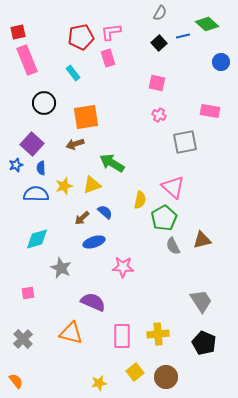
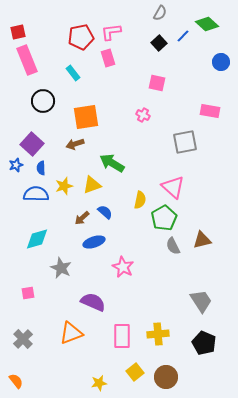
blue line at (183, 36): rotated 32 degrees counterclockwise
black circle at (44, 103): moved 1 px left, 2 px up
pink cross at (159, 115): moved 16 px left
pink star at (123, 267): rotated 25 degrees clockwise
orange triangle at (71, 333): rotated 35 degrees counterclockwise
